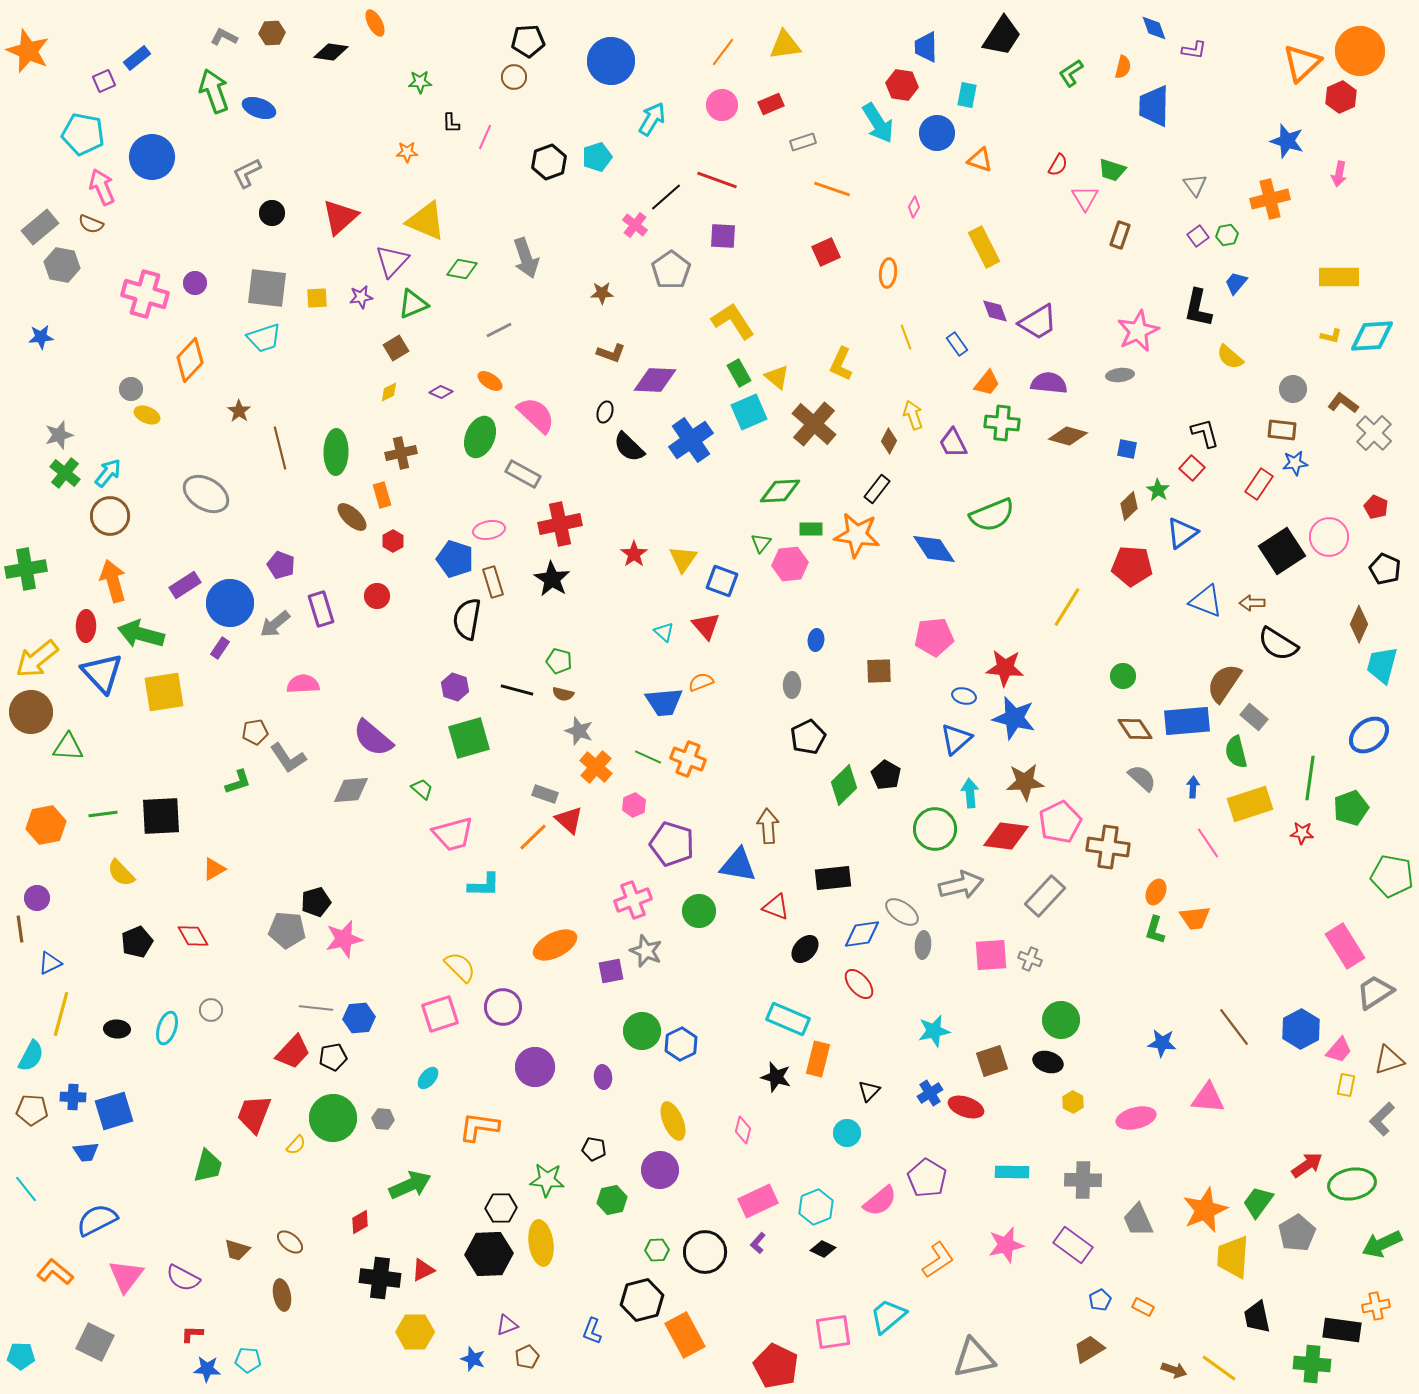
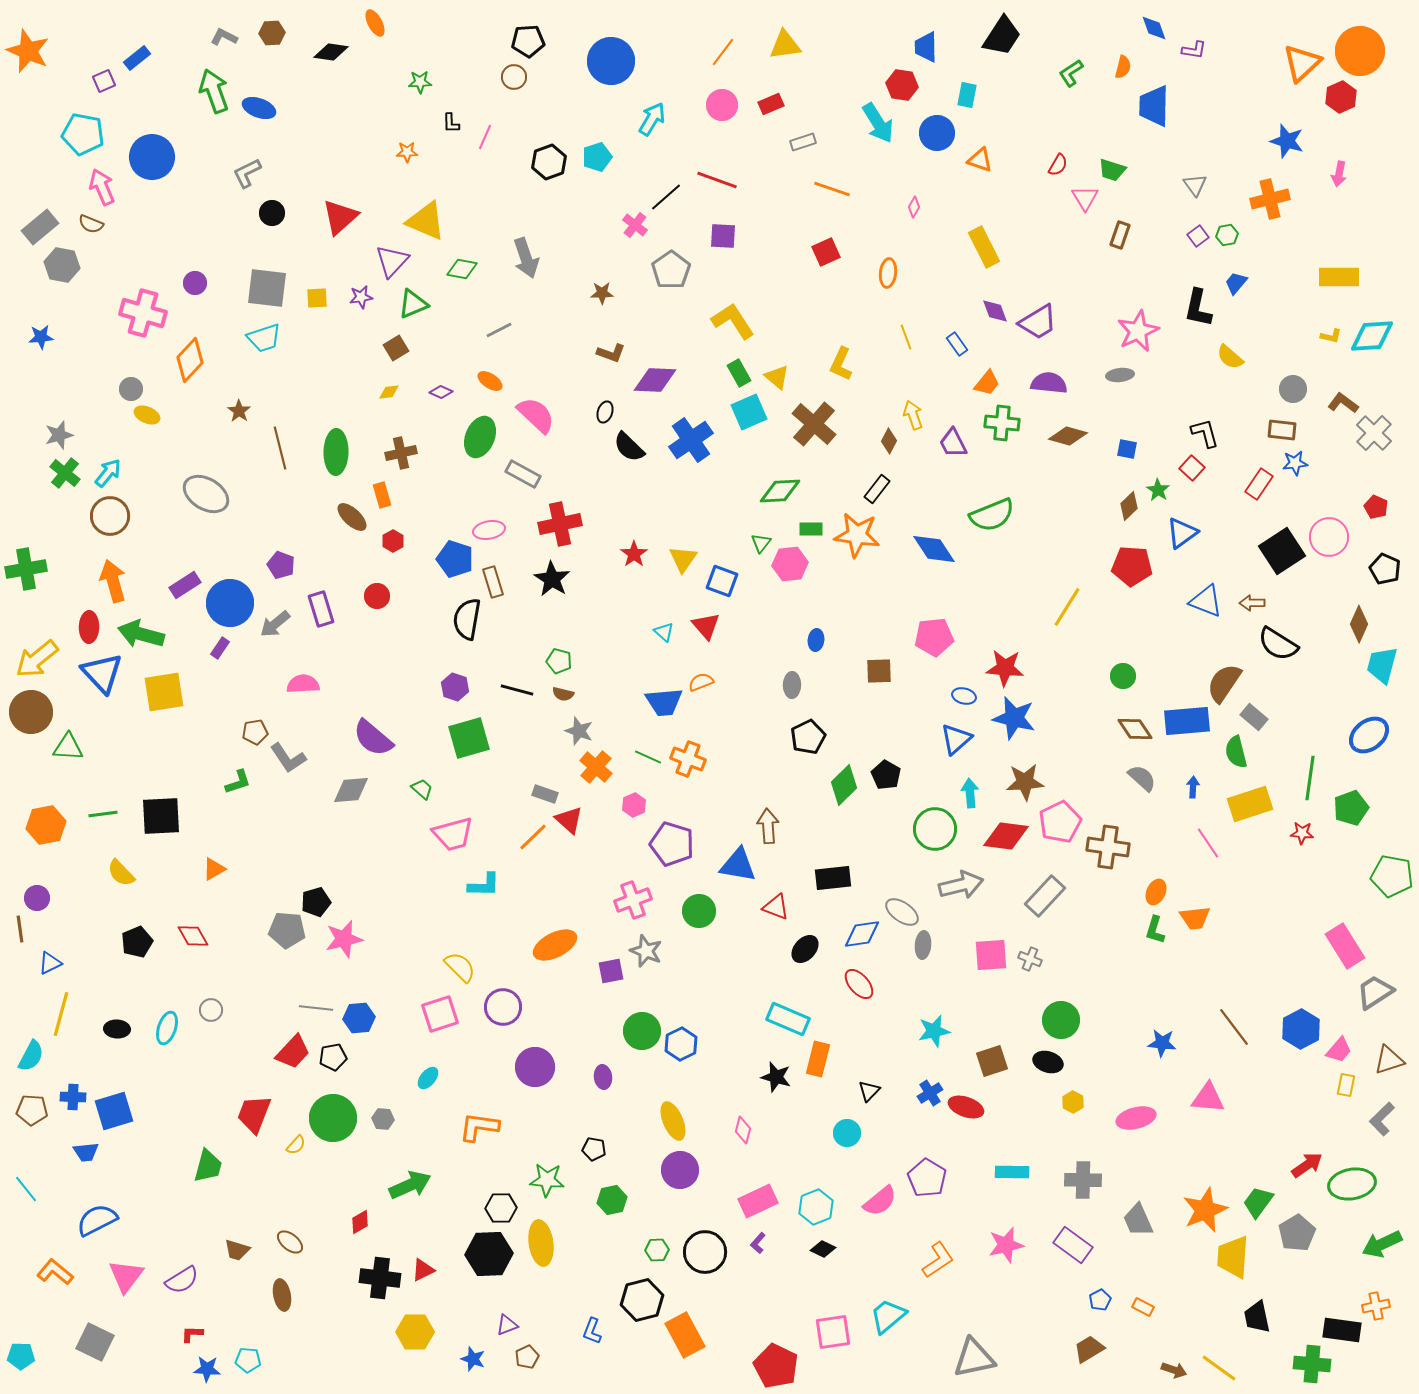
pink cross at (145, 294): moved 2 px left, 19 px down
yellow diamond at (389, 392): rotated 20 degrees clockwise
red ellipse at (86, 626): moved 3 px right, 1 px down
purple circle at (660, 1170): moved 20 px right
purple semicircle at (183, 1278): moved 1 px left, 2 px down; rotated 60 degrees counterclockwise
